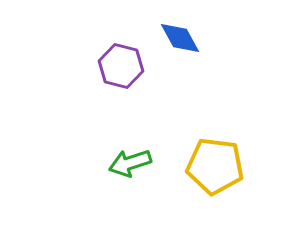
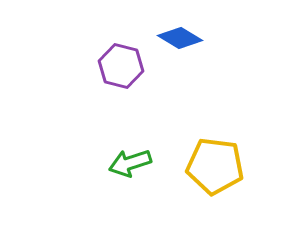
blue diamond: rotated 30 degrees counterclockwise
